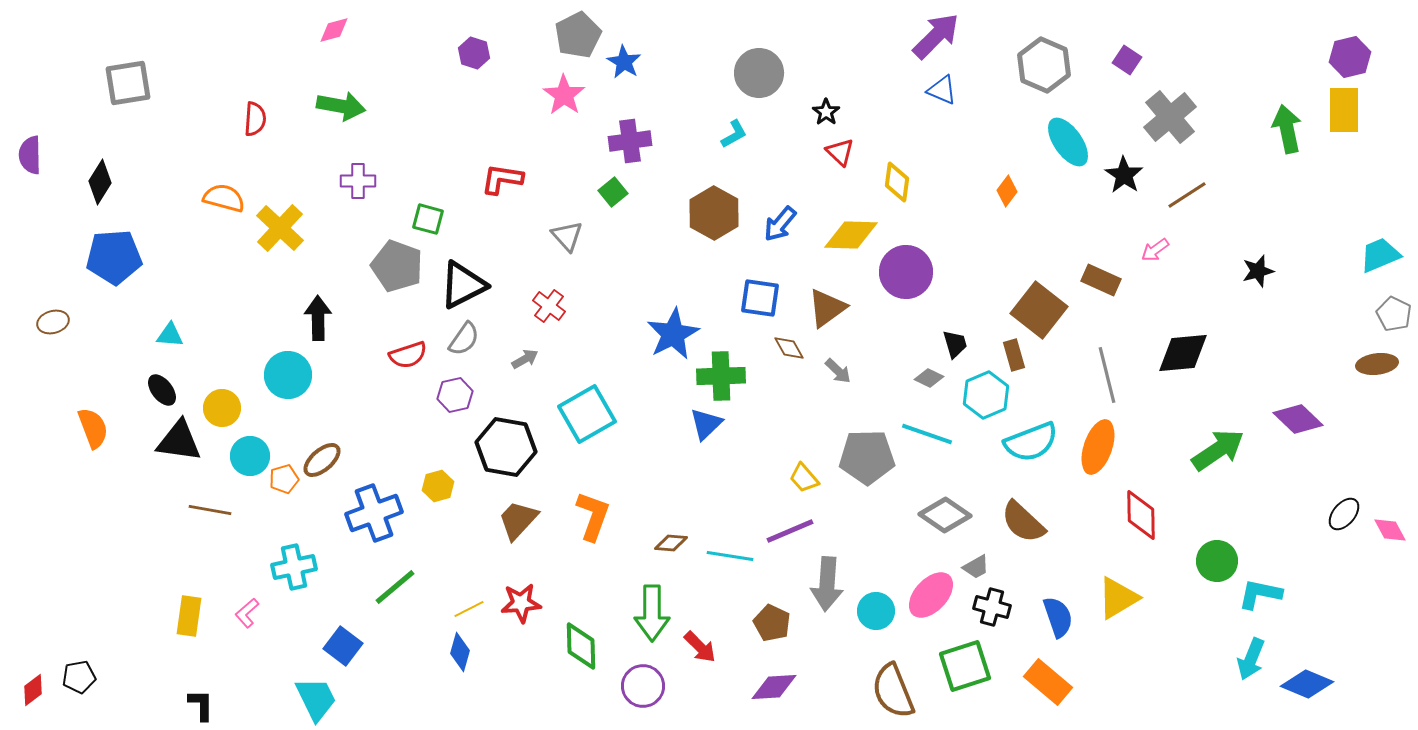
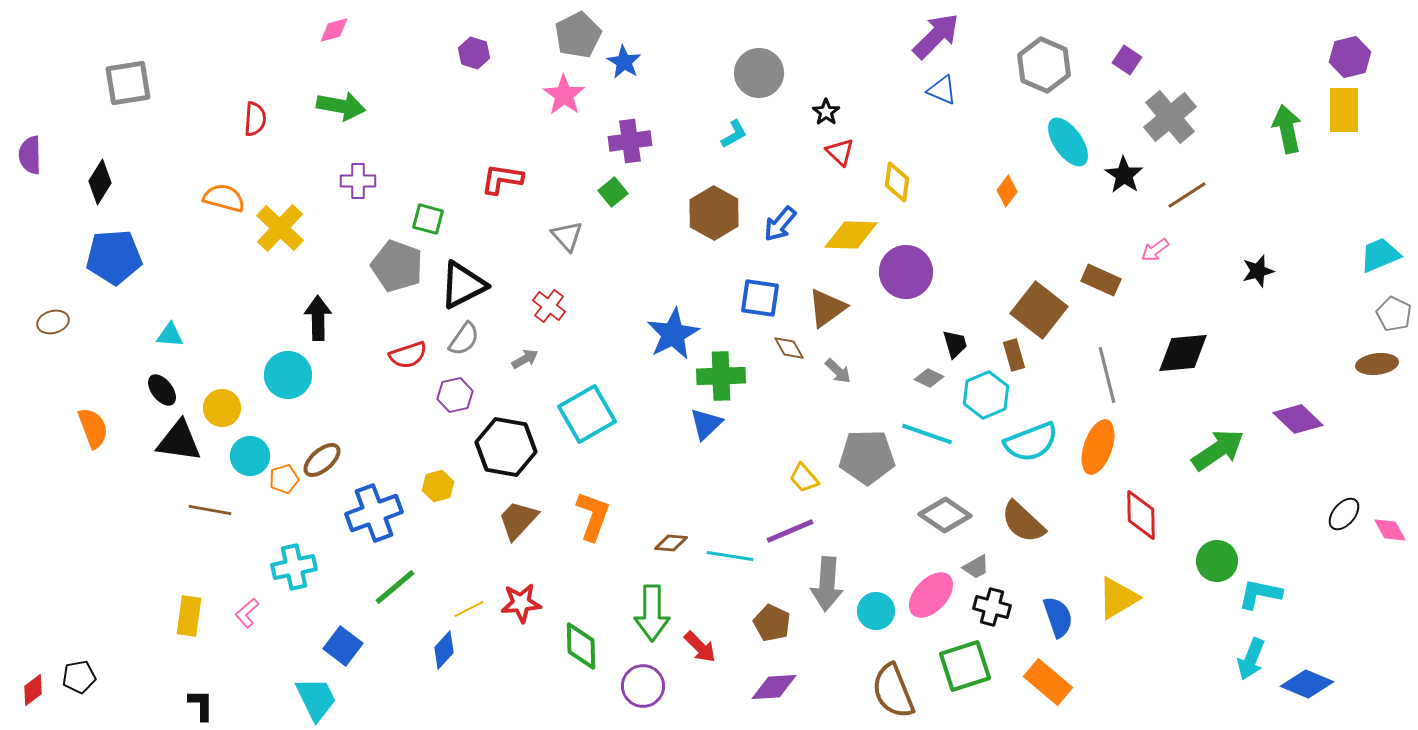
blue diamond at (460, 652): moved 16 px left, 2 px up; rotated 27 degrees clockwise
